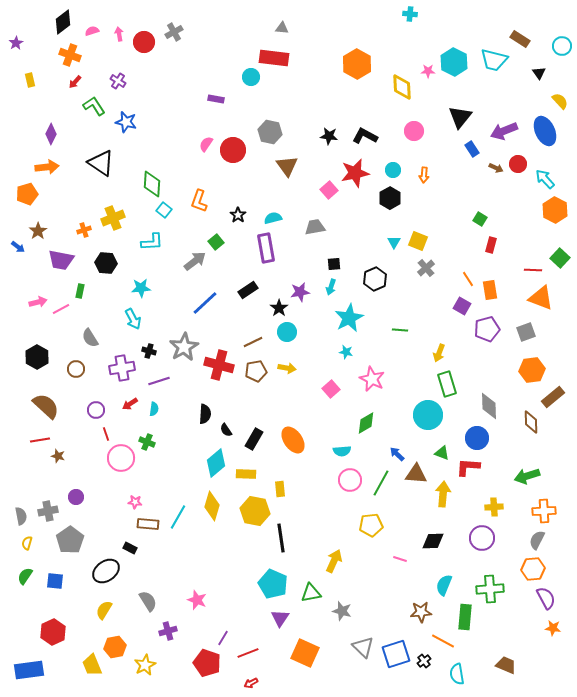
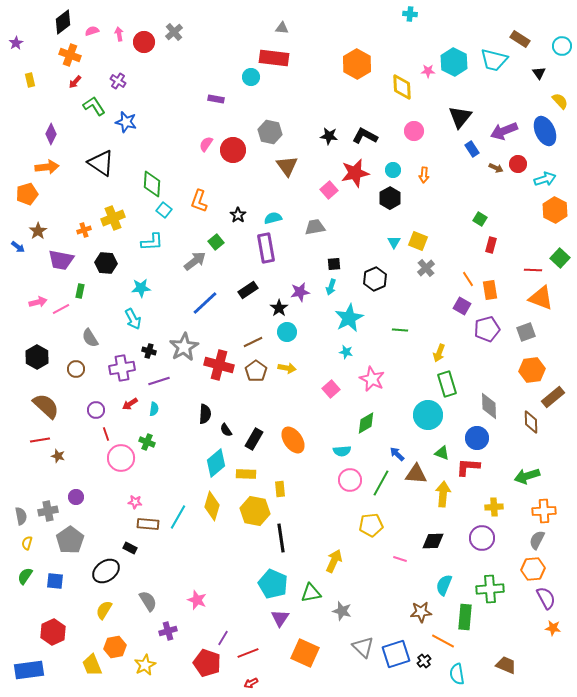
gray cross at (174, 32): rotated 12 degrees counterclockwise
cyan arrow at (545, 179): rotated 115 degrees clockwise
brown pentagon at (256, 371): rotated 25 degrees counterclockwise
